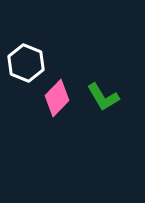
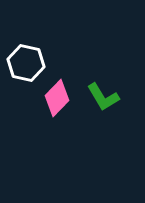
white hexagon: rotated 9 degrees counterclockwise
